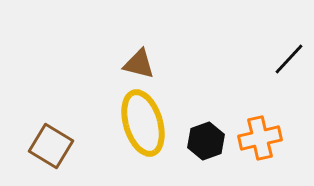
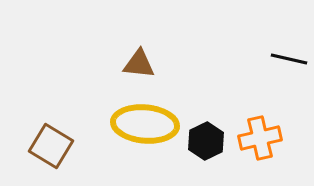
black line: rotated 60 degrees clockwise
brown triangle: rotated 8 degrees counterclockwise
yellow ellipse: moved 2 px right, 1 px down; rotated 68 degrees counterclockwise
black hexagon: rotated 6 degrees counterclockwise
